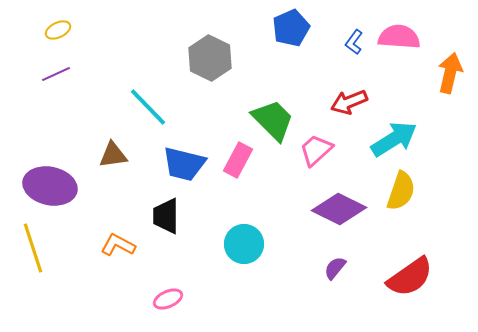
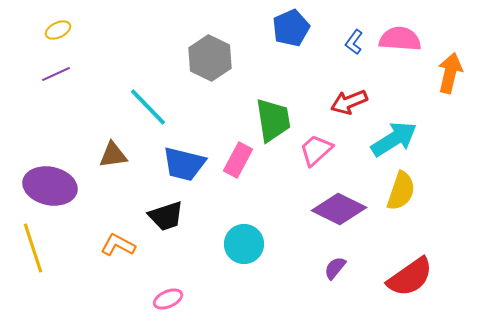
pink semicircle: moved 1 px right, 2 px down
green trapezoid: rotated 36 degrees clockwise
black trapezoid: rotated 108 degrees counterclockwise
